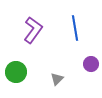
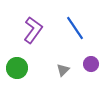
blue line: rotated 25 degrees counterclockwise
green circle: moved 1 px right, 4 px up
gray triangle: moved 6 px right, 9 px up
